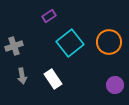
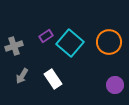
purple rectangle: moved 3 px left, 20 px down
cyan square: rotated 12 degrees counterclockwise
gray arrow: rotated 42 degrees clockwise
